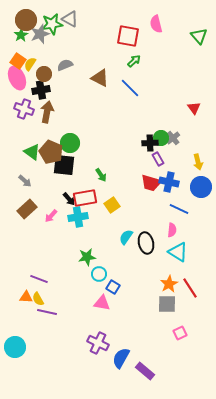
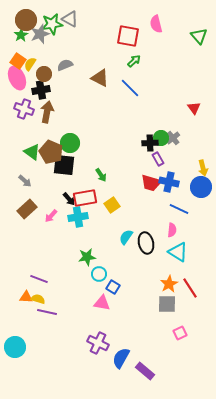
yellow arrow at (198, 162): moved 5 px right, 6 px down
yellow semicircle at (38, 299): rotated 136 degrees clockwise
